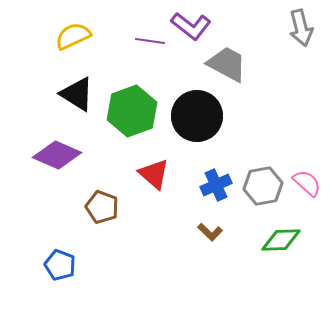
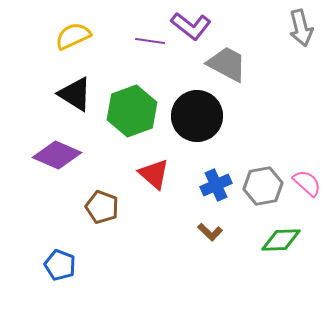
black triangle: moved 2 px left
